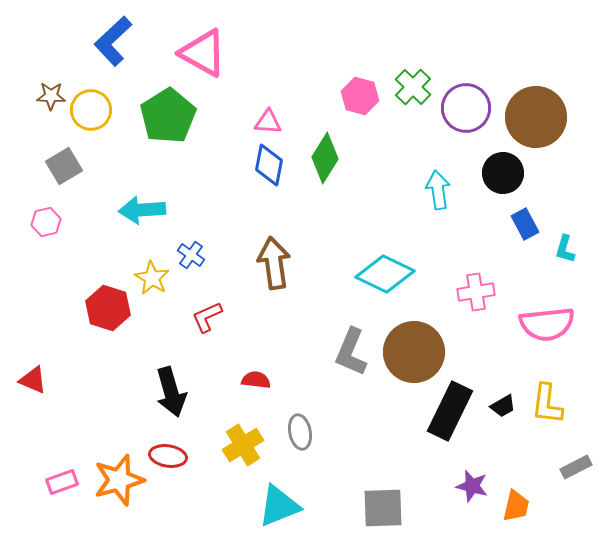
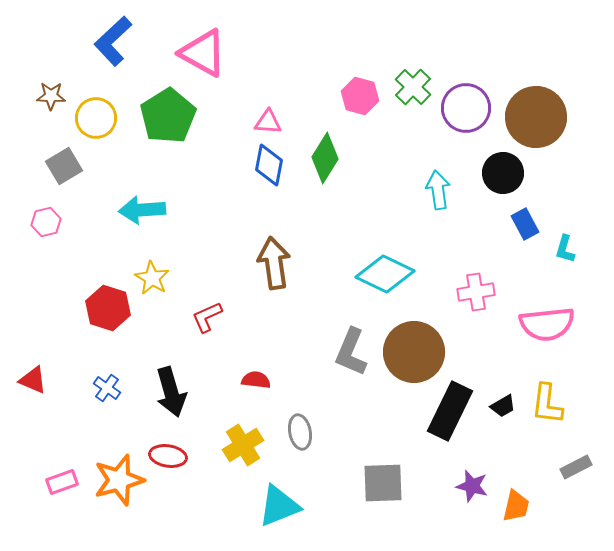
yellow circle at (91, 110): moved 5 px right, 8 px down
blue cross at (191, 255): moved 84 px left, 133 px down
gray square at (383, 508): moved 25 px up
